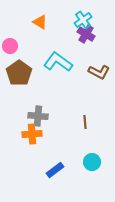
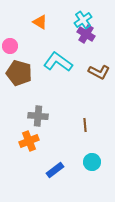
brown pentagon: rotated 20 degrees counterclockwise
brown line: moved 3 px down
orange cross: moved 3 px left, 7 px down; rotated 18 degrees counterclockwise
